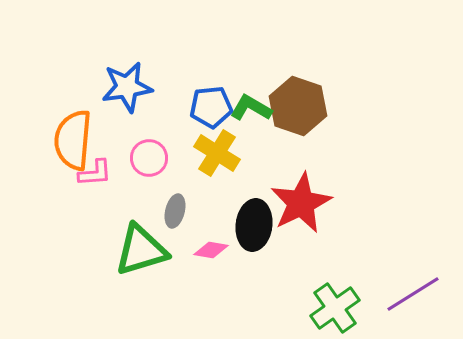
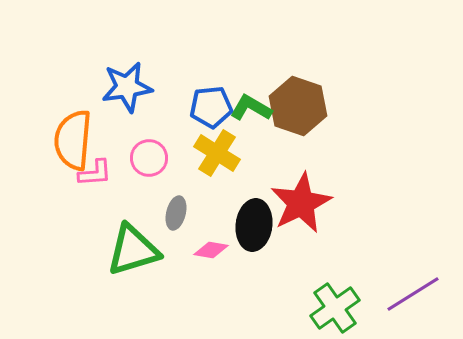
gray ellipse: moved 1 px right, 2 px down
green triangle: moved 8 px left
